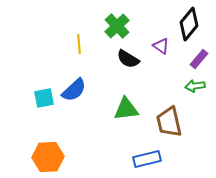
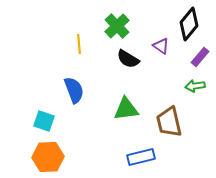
purple rectangle: moved 1 px right, 2 px up
blue semicircle: rotated 68 degrees counterclockwise
cyan square: moved 23 px down; rotated 30 degrees clockwise
blue rectangle: moved 6 px left, 2 px up
